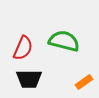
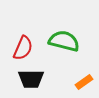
black trapezoid: moved 2 px right
